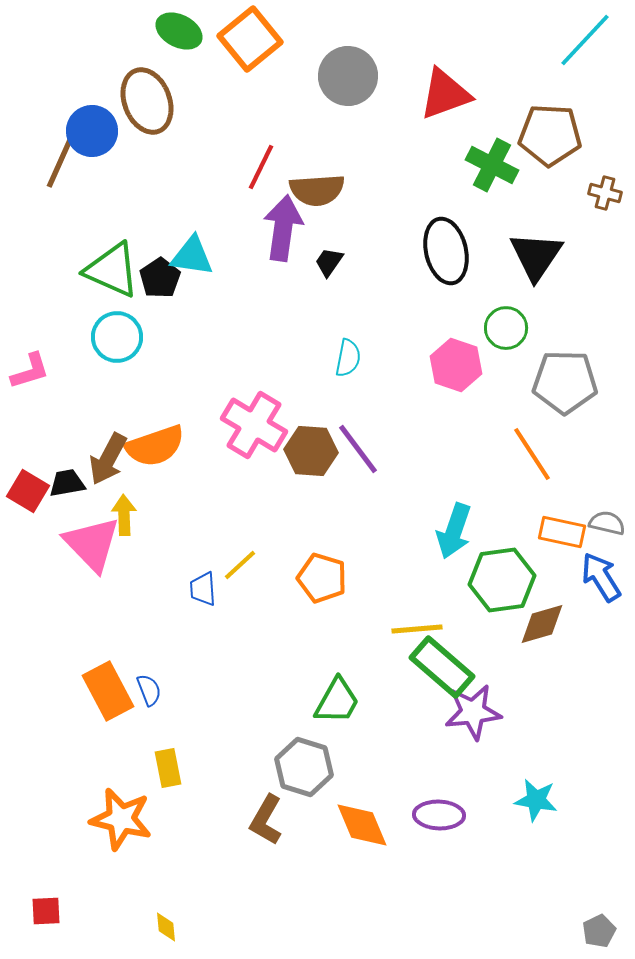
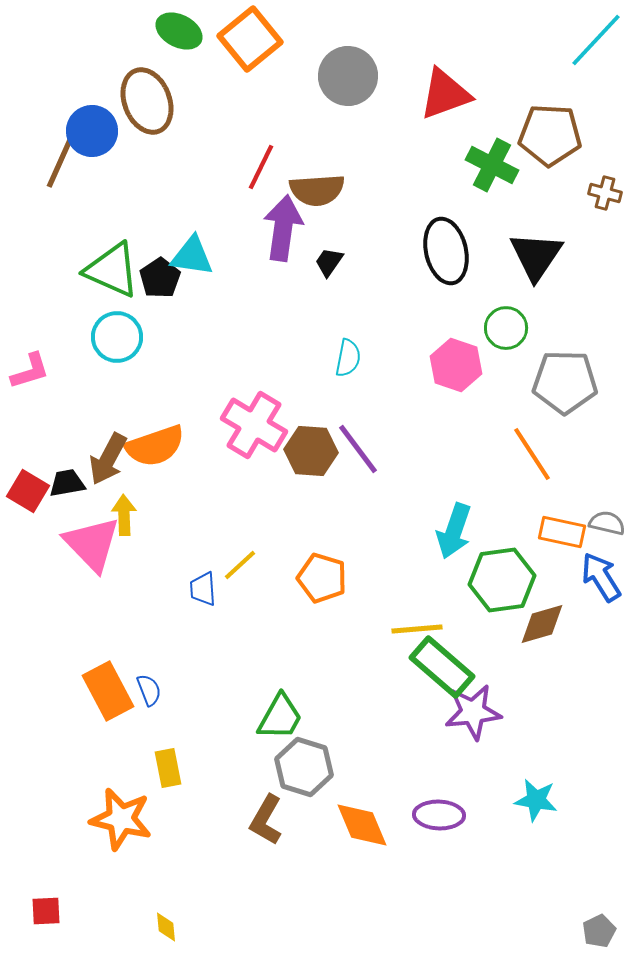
cyan line at (585, 40): moved 11 px right
green trapezoid at (337, 701): moved 57 px left, 16 px down
